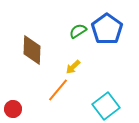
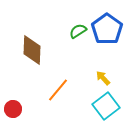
yellow arrow: moved 30 px right, 11 px down; rotated 91 degrees clockwise
